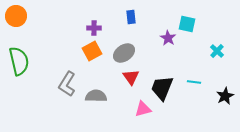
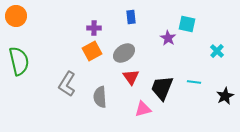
gray semicircle: moved 4 px right, 1 px down; rotated 95 degrees counterclockwise
